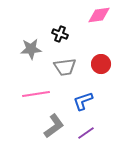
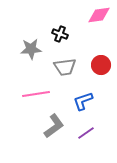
red circle: moved 1 px down
